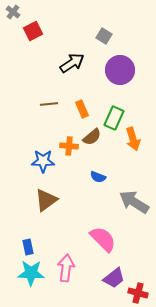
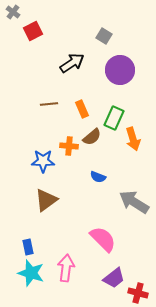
cyan star: rotated 16 degrees clockwise
